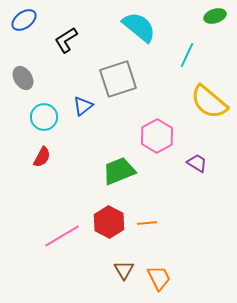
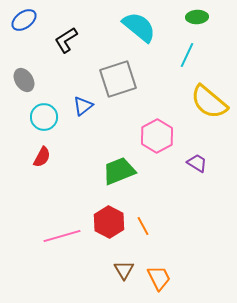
green ellipse: moved 18 px left, 1 px down; rotated 15 degrees clockwise
gray ellipse: moved 1 px right, 2 px down
orange line: moved 4 px left, 3 px down; rotated 66 degrees clockwise
pink line: rotated 15 degrees clockwise
